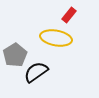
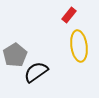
yellow ellipse: moved 23 px right, 8 px down; rotated 72 degrees clockwise
